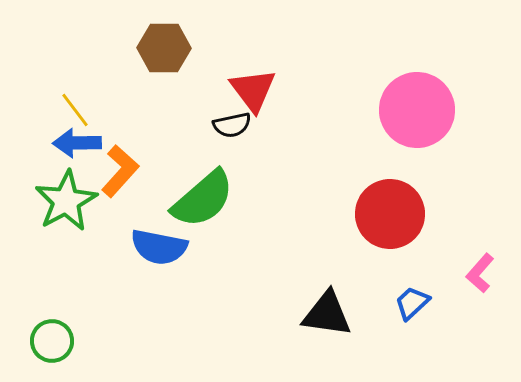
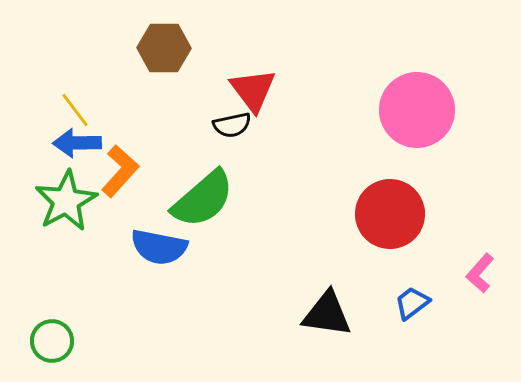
blue trapezoid: rotated 6 degrees clockwise
